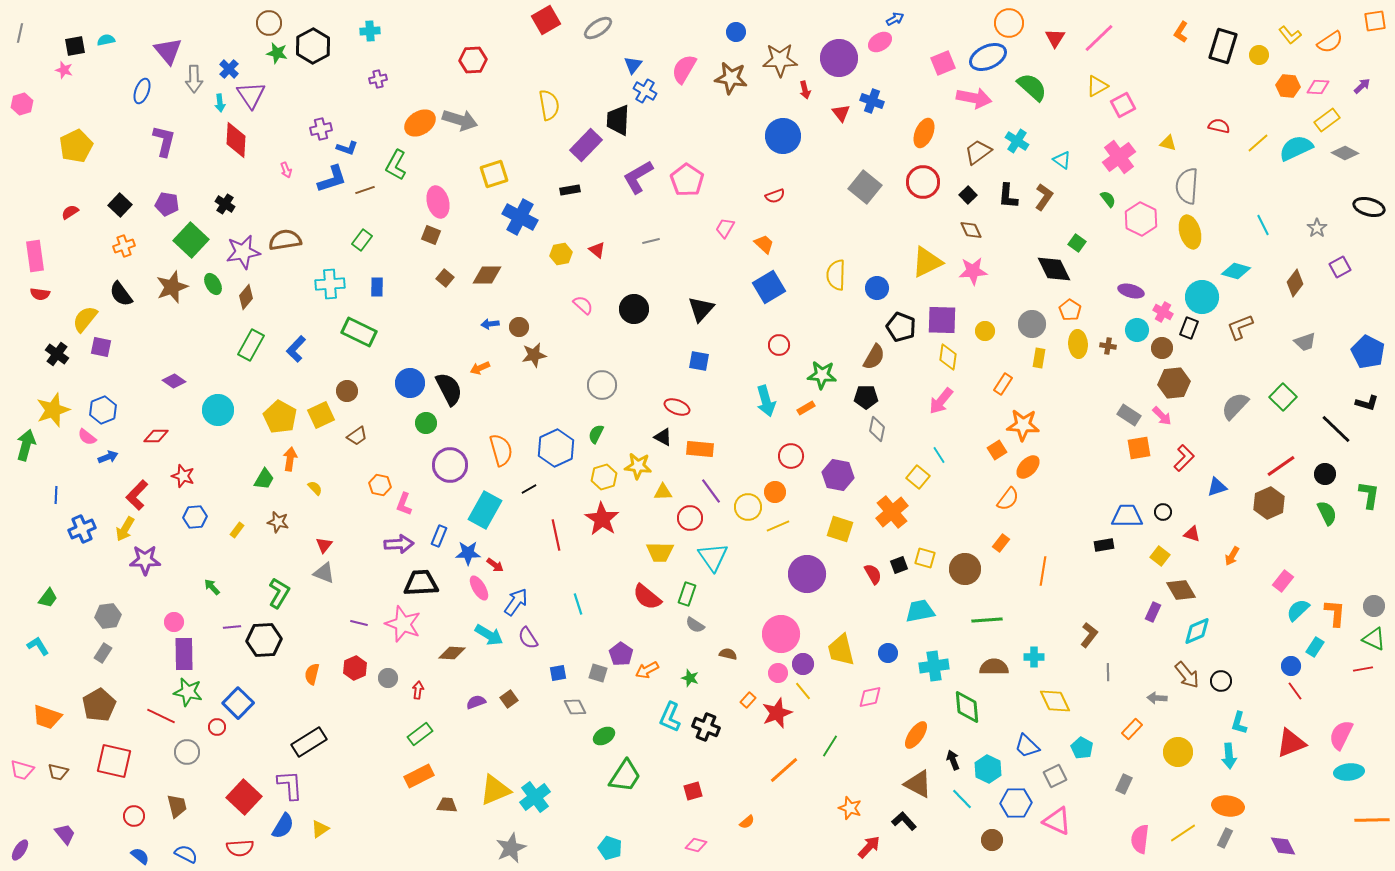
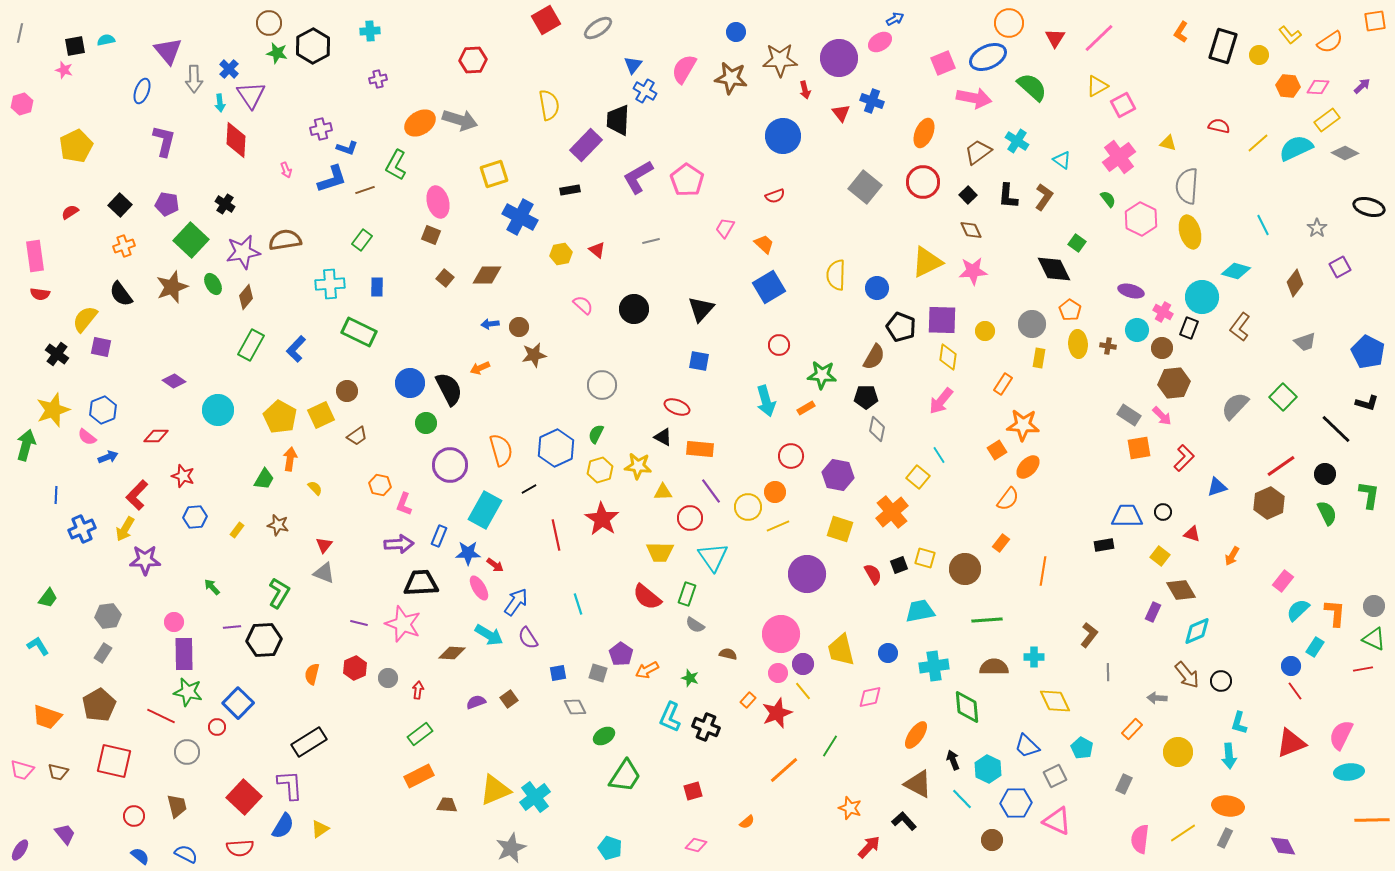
brown L-shape at (1240, 327): rotated 32 degrees counterclockwise
yellow hexagon at (604, 477): moved 4 px left, 7 px up
brown star at (278, 522): moved 3 px down
